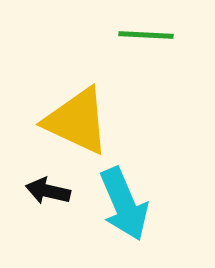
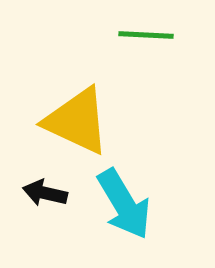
black arrow: moved 3 px left, 2 px down
cyan arrow: rotated 8 degrees counterclockwise
